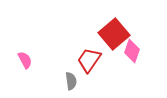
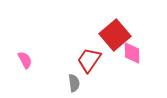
red square: moved 1 px right, 1 px down
pink diamond: moved 2 px down; rotated 20 degrees counterclockwise
gray semicircle: moved 3 px right, 2 px down
